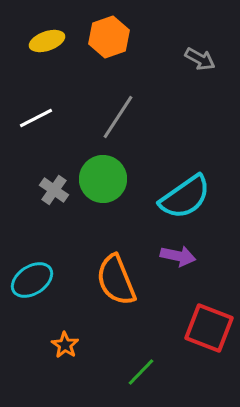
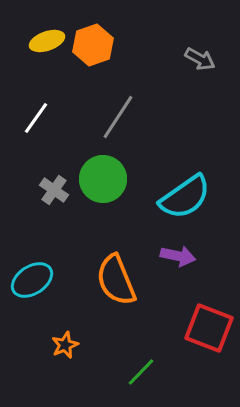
orange hexagon: moved 16 px left, 8 px down
white line: rotated 28 degrees counterclockwise
orange star: rotated 16 degrees clockwise
